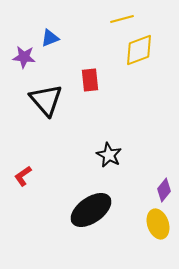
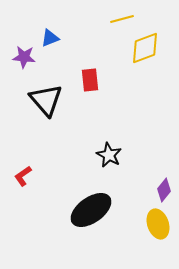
yellow diamond: moved 6 px right, 2 px up
